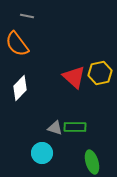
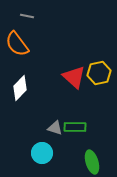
yellow hexagon: moved 1 px left
